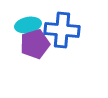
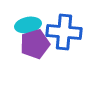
blue cross: moved 2 px right, 2 px down
